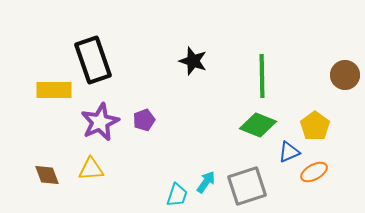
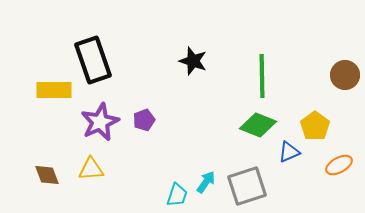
orange ellipse: moved 25 px right, 7 px up
